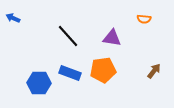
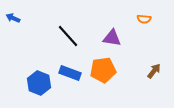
blue hexagon: rotated 20 degrees clockwise
